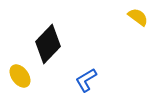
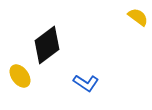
black diamond: moved 1 px left, 1 px down; rotated 9 degrees clockwise
blue L-shape: moved 3 px down; rotated 115 degrees counterclockwise
